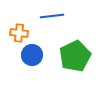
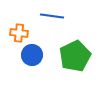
blue line: rotated 15 degrees clockwise
